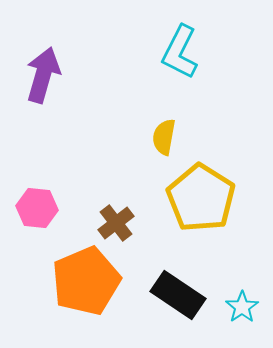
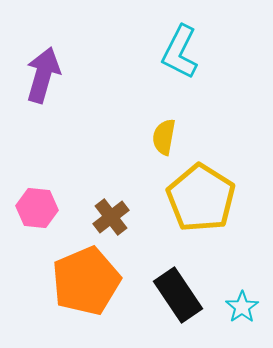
brown cross: moved 5 px left, 6 px up
black rectangle: rotated 22 degrees clockwise
